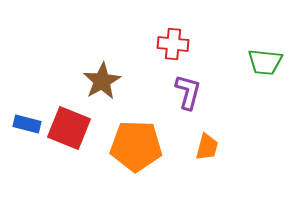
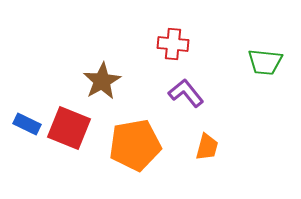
purple L-shape: moved 2 px left, 1 px down; rotated 54 degrees counterclockwise
blue rectangle: rotated 12 degrees clockwise
orange pentagon: moved 1 px left, 1 px up; rotated 12 degrees counterclockwise
